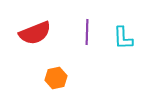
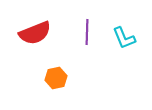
cyan L-shape: moved 1 px right; rotated 20 degrees counterclockwise
